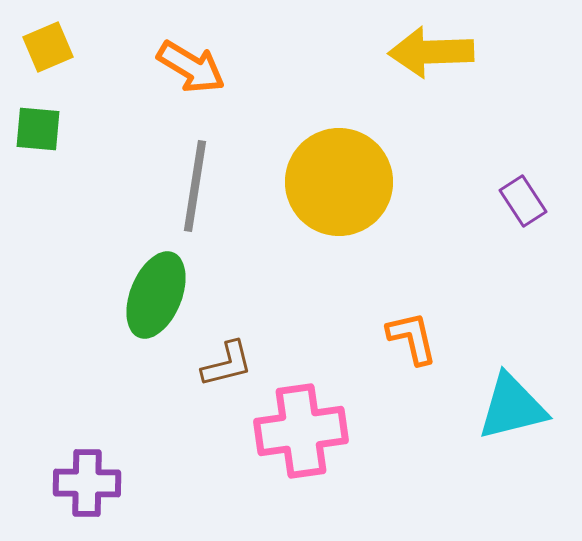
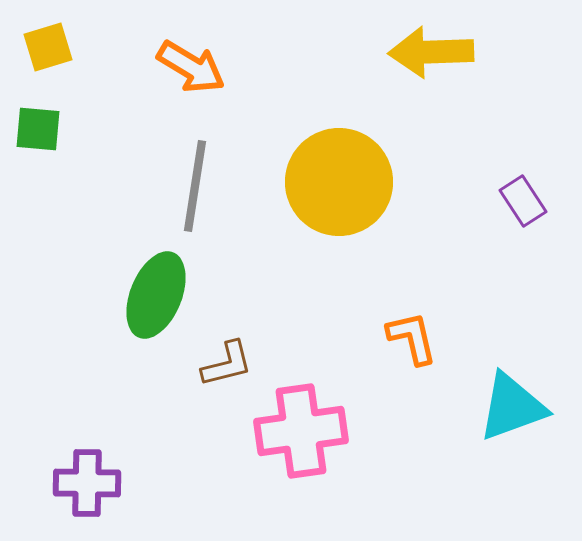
yellow square: rotated 6 degrees clockwise
cyan triangle: rotated 6 degrees counterclockwise
